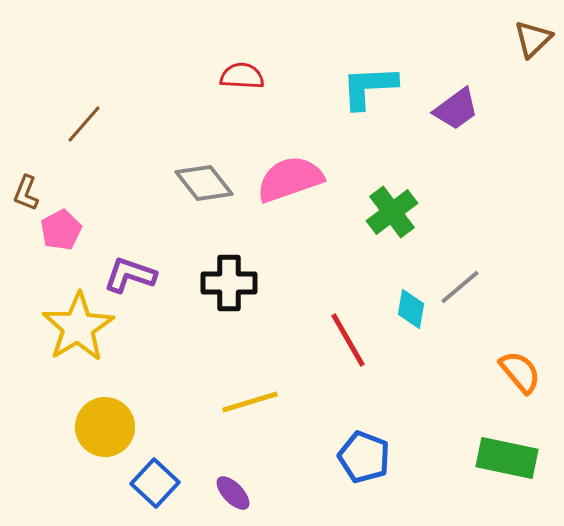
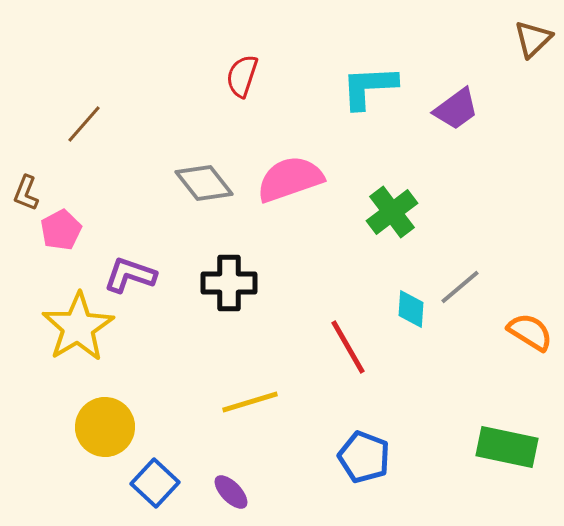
red semicircle: rotated 75 degrees counterclockwise
cyan diamond: rotated 6 degrees counterclockwise
red line: moved 7 px down
orange semicircle: moved 10 px right, 40 px up; rotated 18 degrees counterclockwise
green rectangle: moved 11 px up
purple ellipse: moved 2 px left, 1 px up
